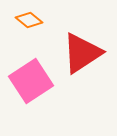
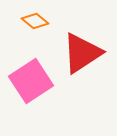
orange diamond: moved 6 px right, 1 px down
